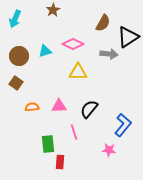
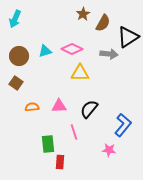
brown star: moved 30 px right, 4 px down
pink diamond: moved 1 px left, 5 px down
yellow triangle: moved 2 px right, 1 px down
